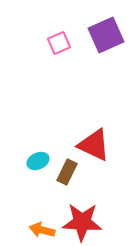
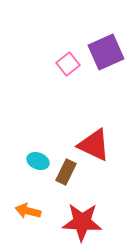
purple square: moved 17 px down
pink square: moved 9 px right, 21 px down; rotated 15 degrees counterclockwise
cyan ellipse: rotated 45 degrees clockwise
brown rectangle: moved 1 px left
orange arrow: moved 14 px left, 19 px up
